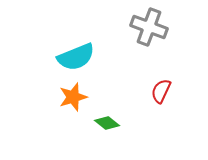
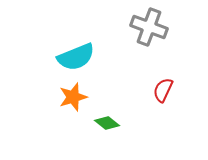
red semicircle: moved 2 px right, 1 px up
